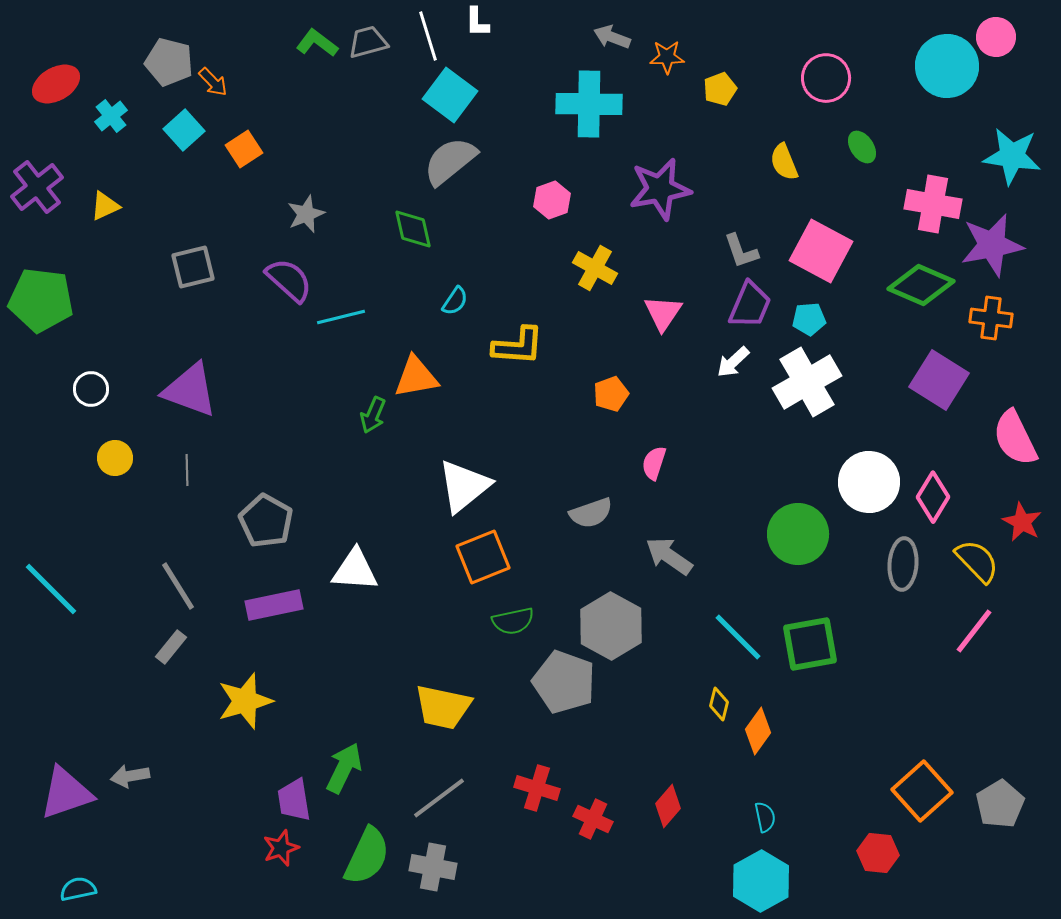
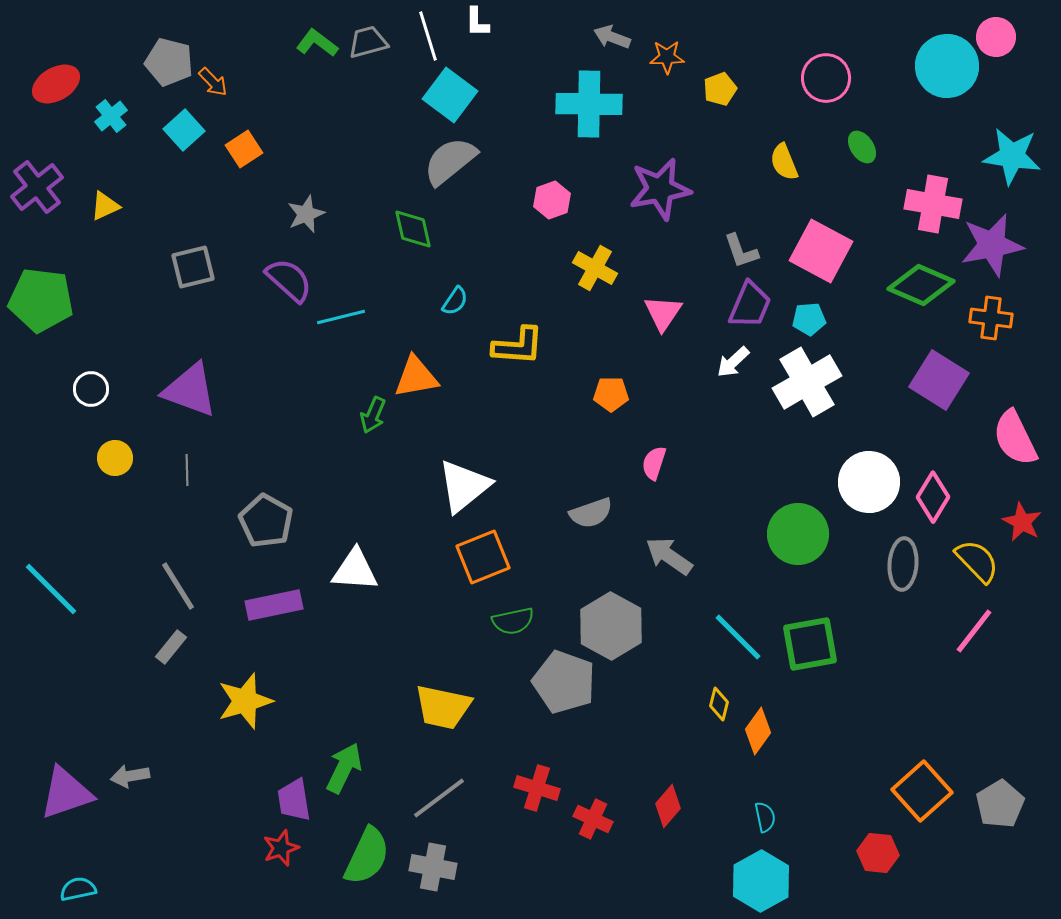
orange pentagon at (611, 394): rotated 20 degrees clockwise
